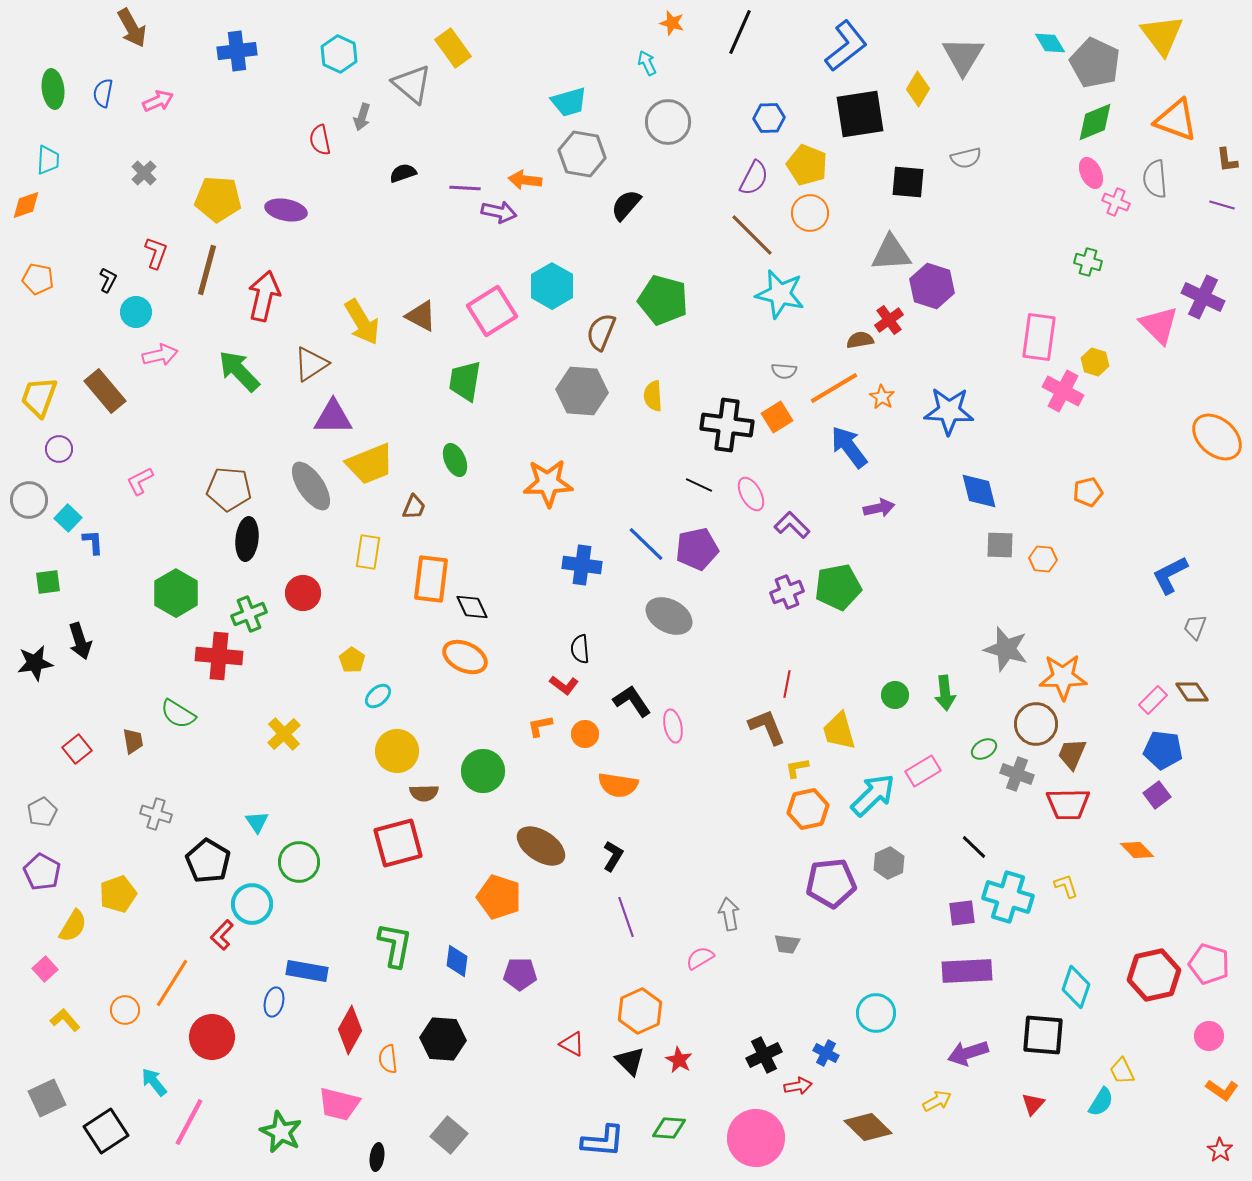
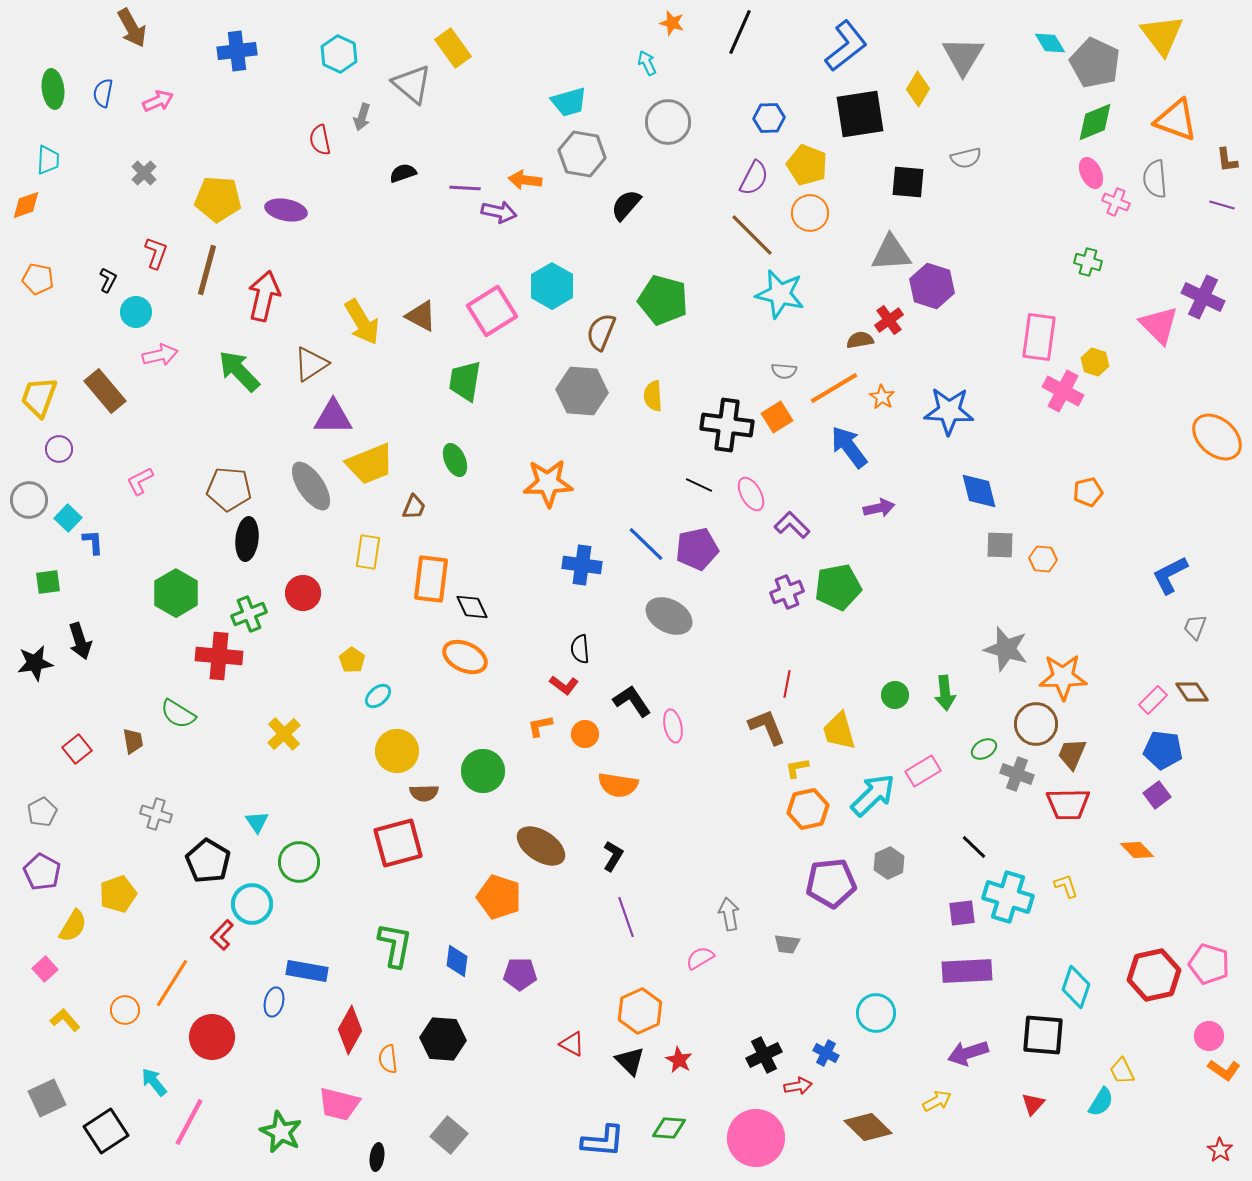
orange L-shape at (1222, 1090): moved 2 px right, 20 px up
